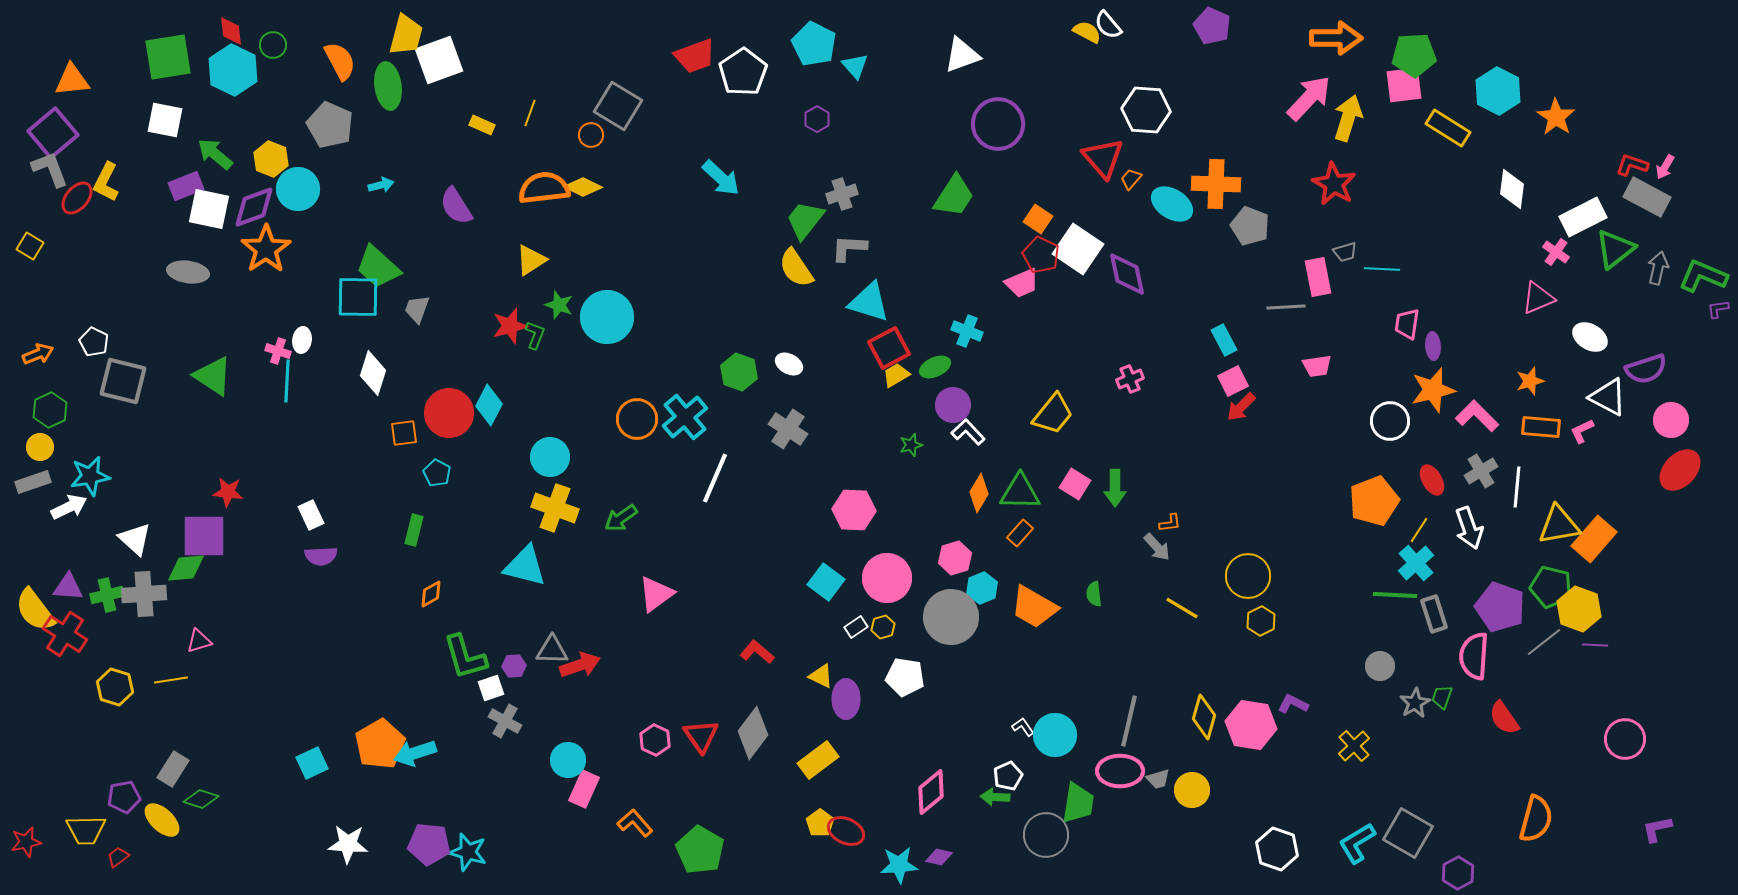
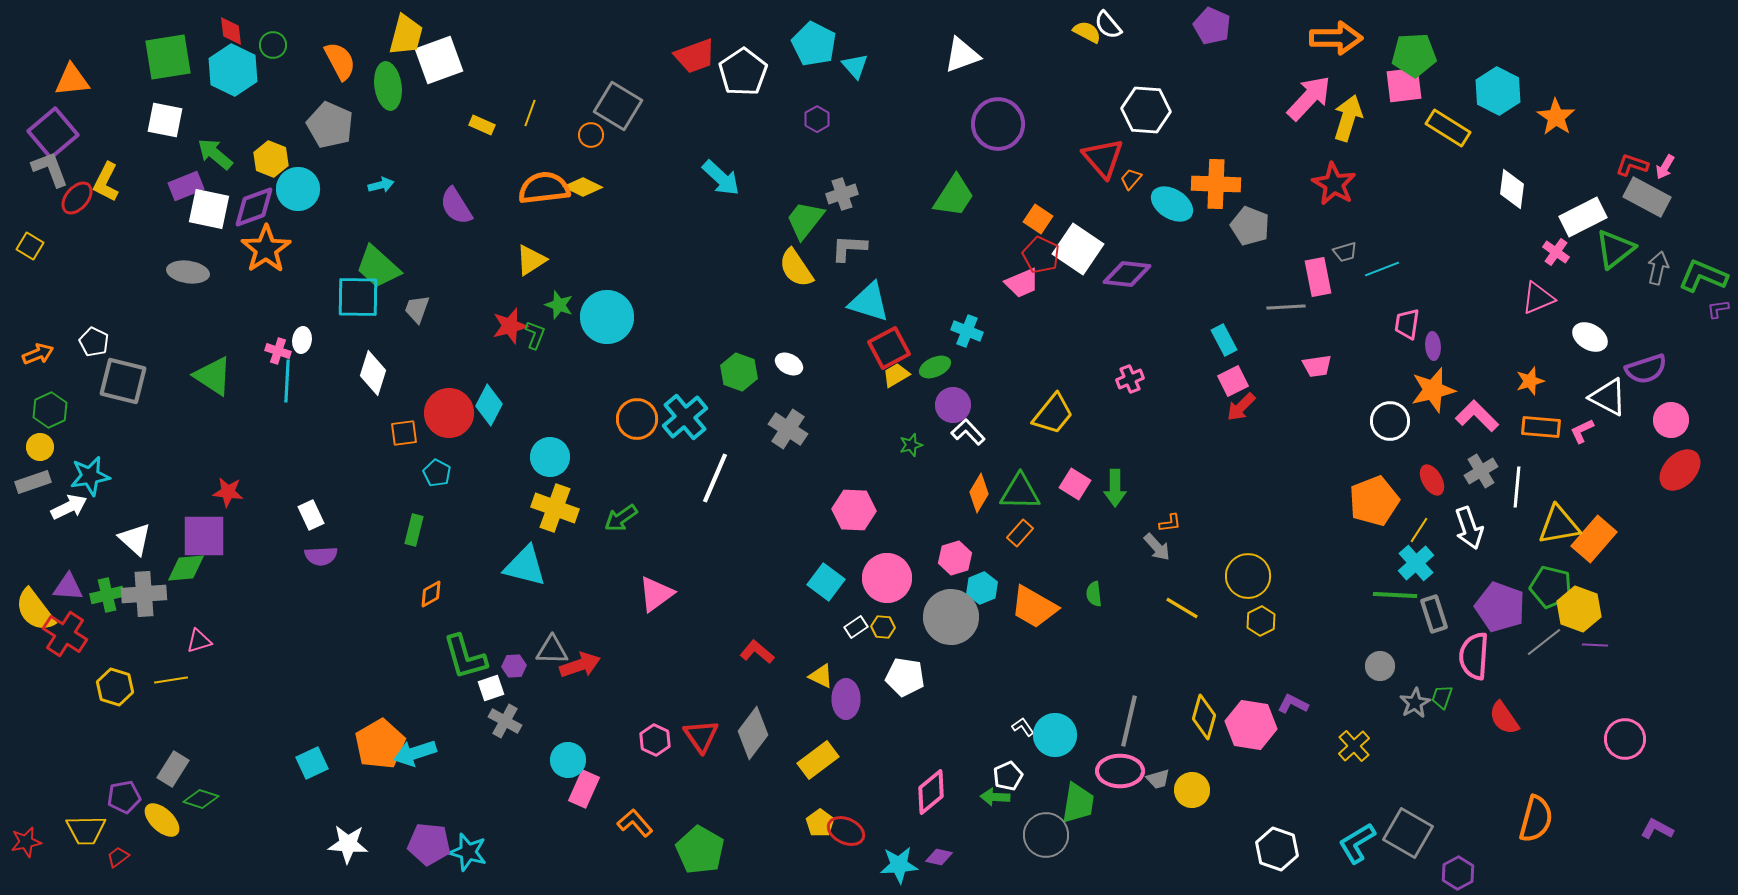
cyan line at (1382, 269): rotated 24 degrees counterclockwise
purple diamond at (1127, 274): rotated 72 degrees counterclockwise
yellow hexagon at (883, 627): rotated 20 degrees clockwise
purple L-shape at (1657, 829): rotated 40 degrees clockwise
